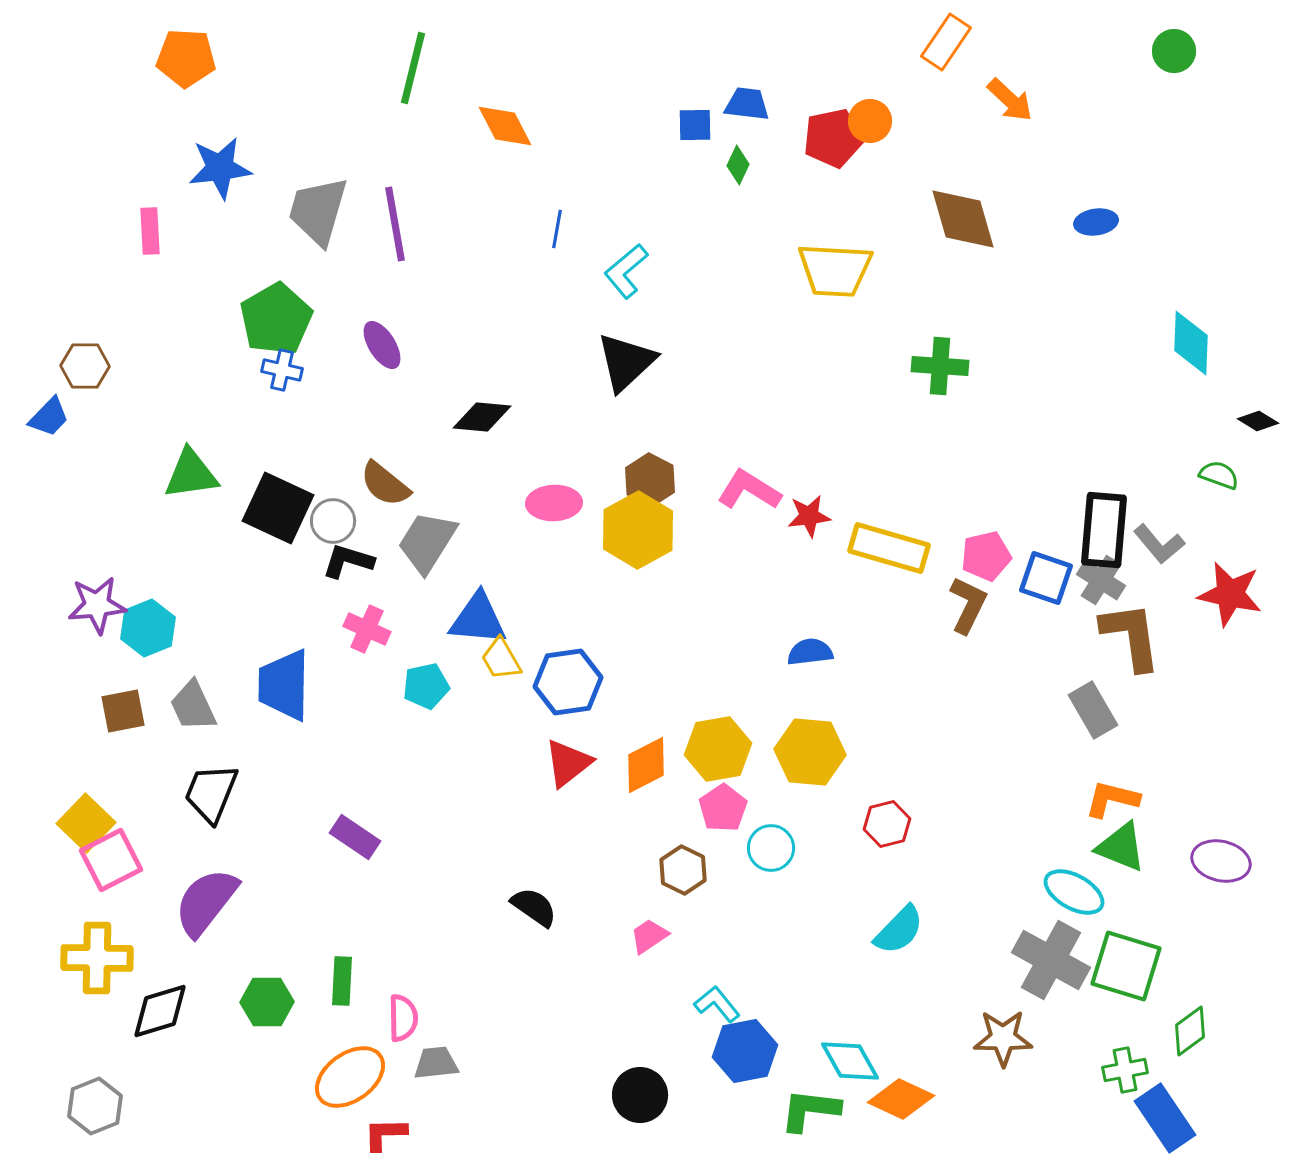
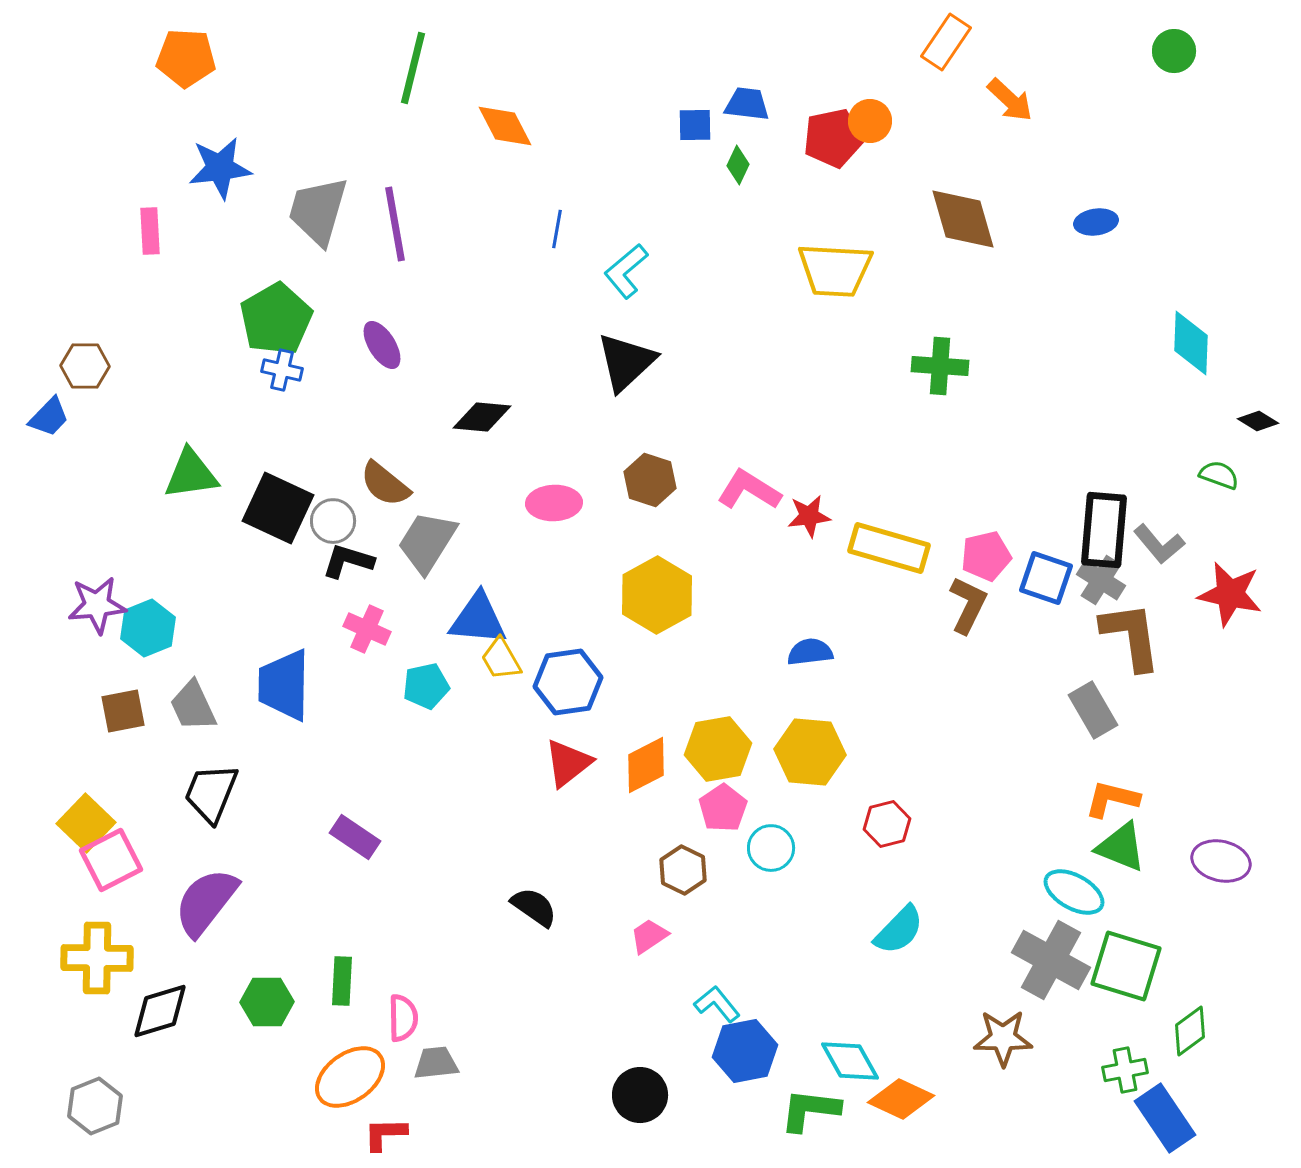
brown hexagon at (650, 480): rotated 9 degrees counterclockwise
yellow hexagon at (638, 530): moved 19 px right, 65 px down
